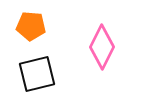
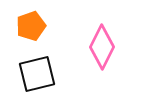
orange pentagon: rotated 24 degrees counterclockwise
